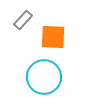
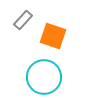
orange square: moved 1 px up; rotated 16 degrees clockwise
